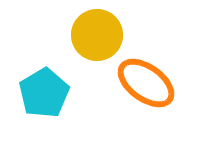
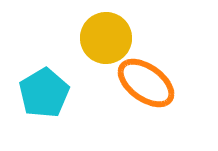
yellow circle: moved 9 px right, 3 px down
